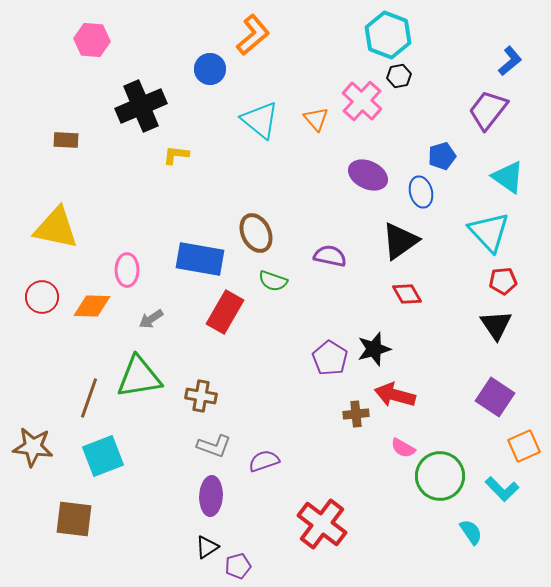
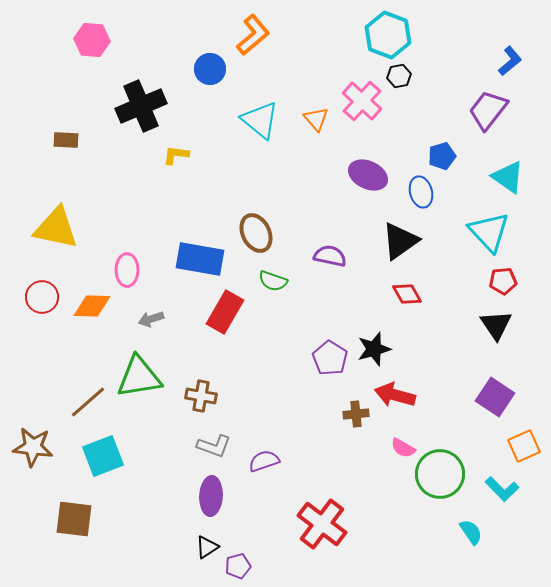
gray arrow at (151, 319): rotated 15 degrees clockwise
brown line at (89, 398): moved 1 px left, 4 px down; rotated 30 degrees clockwise
green circle at (440, 476): moved 2 px up
